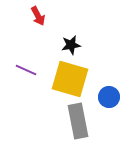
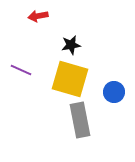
red arrow: rotated 108 degrees clockwise
purple line: moved 5 px left
blue circle: moved 5 px right, 5 px up
gray rectangle: moved 2 px right, 1 px up
